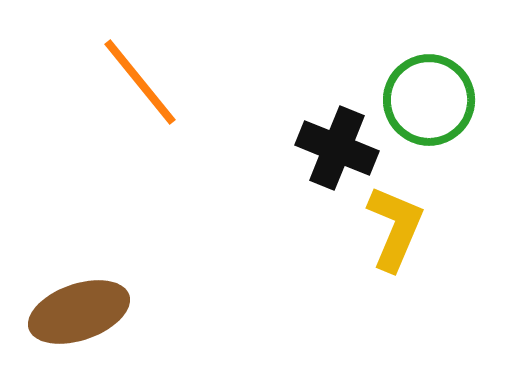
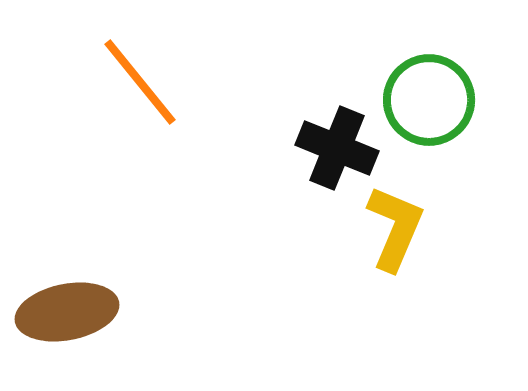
brown ellipse: moved 12 px left; rotated 8 degrees clockwise
